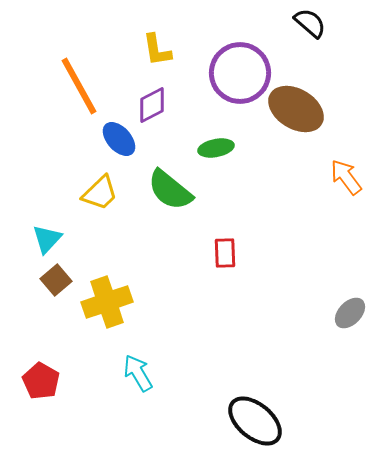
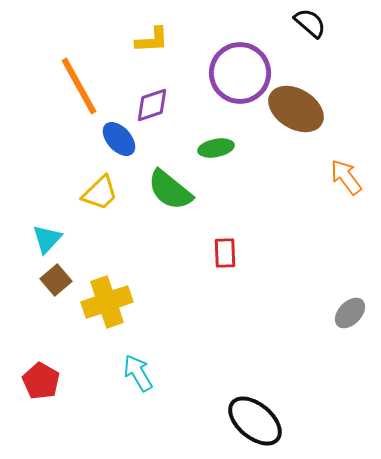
yellow L-shape: moved 5 px left, 10 px up; rotated 84 degrees counterclockwise
purple diamond: rotated 9 degrees clockwise
